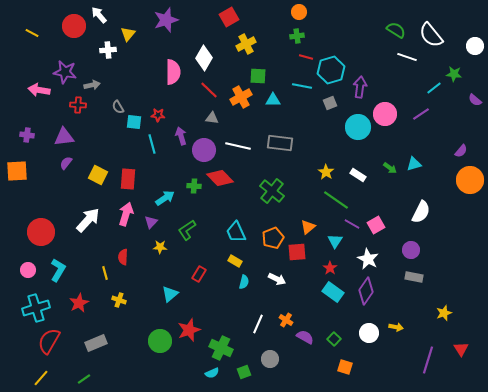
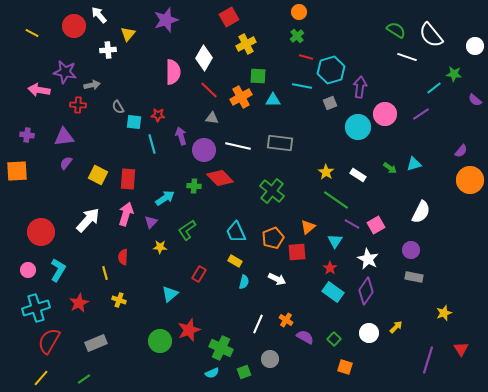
green cross at (297, 36): rotated 32 degrees counterclockwise
yellow arrow at (396, 327): rotated 56 degrees counterclockwise
